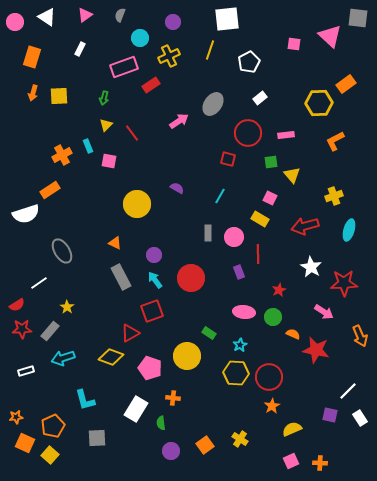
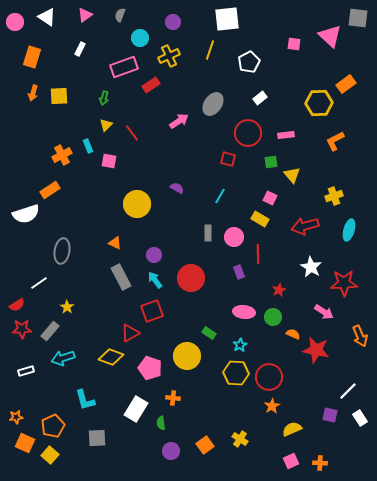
gray ellipse at (62, 251): rotated 40 degrees clockwise
